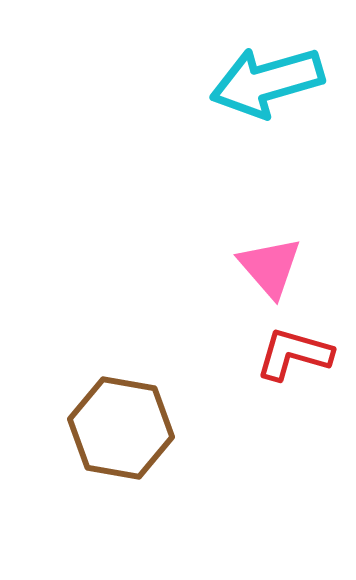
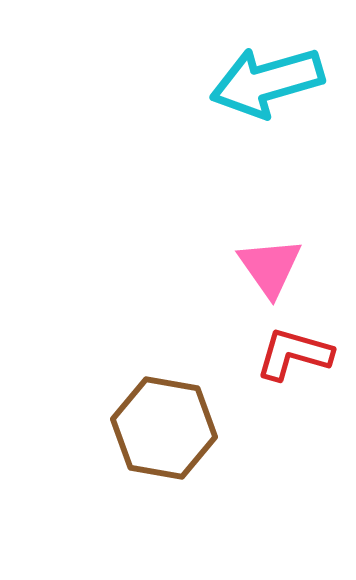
pink triangle: rotated 6 degrees clockwise
brown hexagon: moved 43 px right
